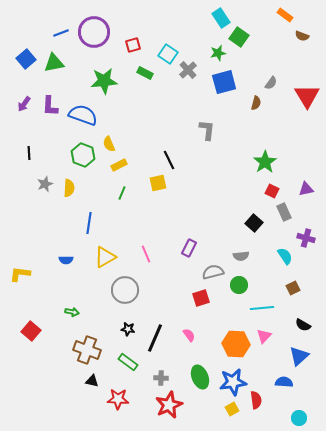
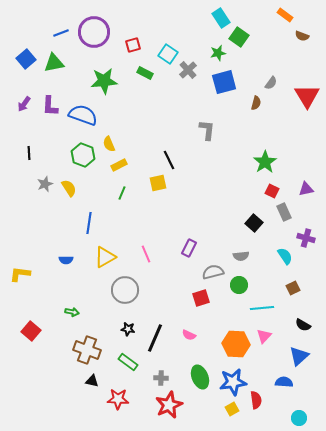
yellow semicircle at (69, 188): rotated 36 degrees counterclockwise
pink semicircle at (189, 335): rotated 152 degrees clockwise
